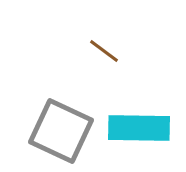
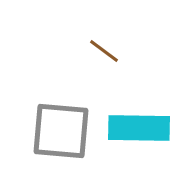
gray square: rotated 20 degrees counterclockwise
